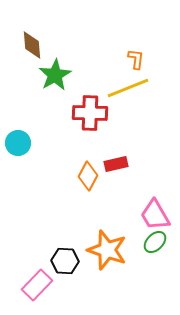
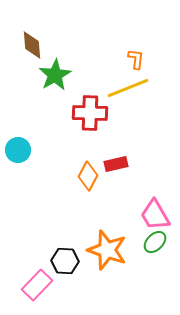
cyan circle: moved 7 px down
